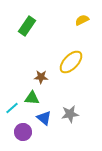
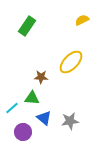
gray star: moved 7 px down
